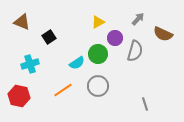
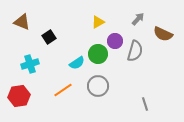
purple circle: moved 3 px down
red hexagon: rotated 20 degrees counterclockwise
